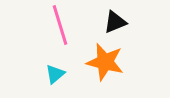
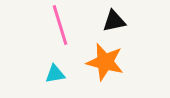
black triangle: moved 1 px left, 1 px up; rotated 10 degrees clockwise
cyan triangle: rotated 30 degrees clockwise
